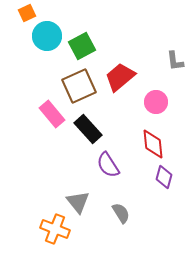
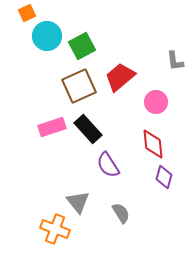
pink rectangle: moved 13 px down; rotated 68 degrees counterclockwise
